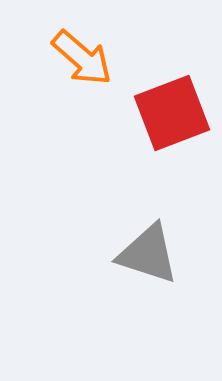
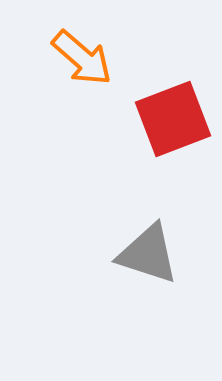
red square: moved 1 px right, 6 px down
